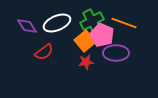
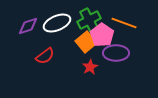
green cross: moved 3 px left, 1 px up
purple diamond: moved 1 px right; rotated 75 degrees counterclockwise
pink pentagon: rotated 10 degrees clockwise
orange square: moved 1 px right, 1 px down
red semicircle: moved 1 px right, 4 px down
red star: moved 4 px right, 5 px down; rotated 21 degrees counterclockwise
